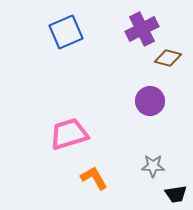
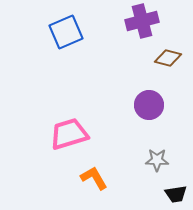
purple cross: moved 8 px up; rotated 12 degrees clockwise
purple circle: moved 1 px left, 4 px down
gray star: moved 4 px right, 6 px up
